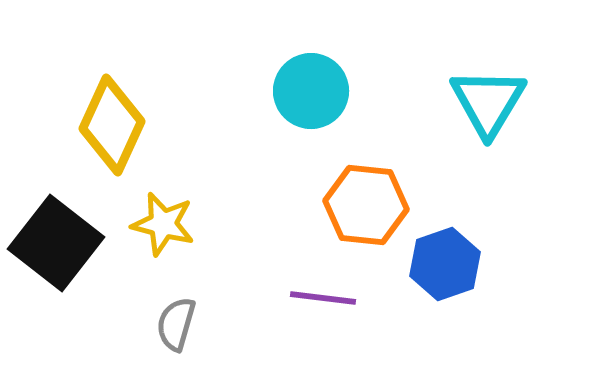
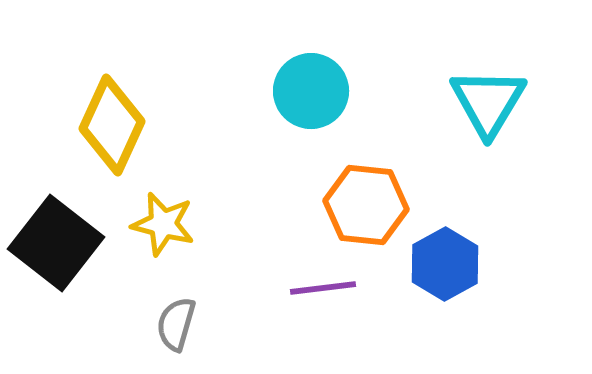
blue hexagon: rotated 10 degrees counterclockwise
purple line: moved 10 px up; rotated 14 degrees counterclockwise
